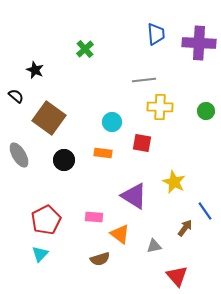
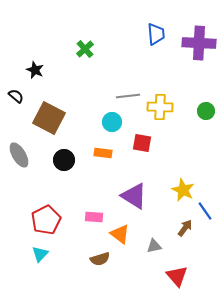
gray line: moved 16 px left, 16 px down
brown square: rotated 8 degrees counterclockwise
yellow star: moved 9 px right, 8 px down
